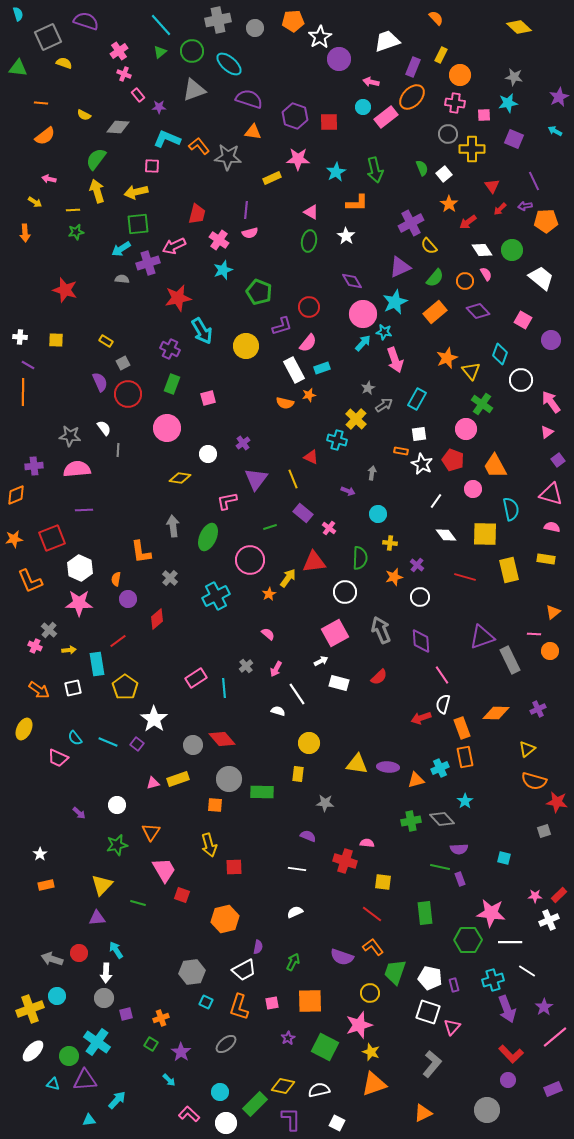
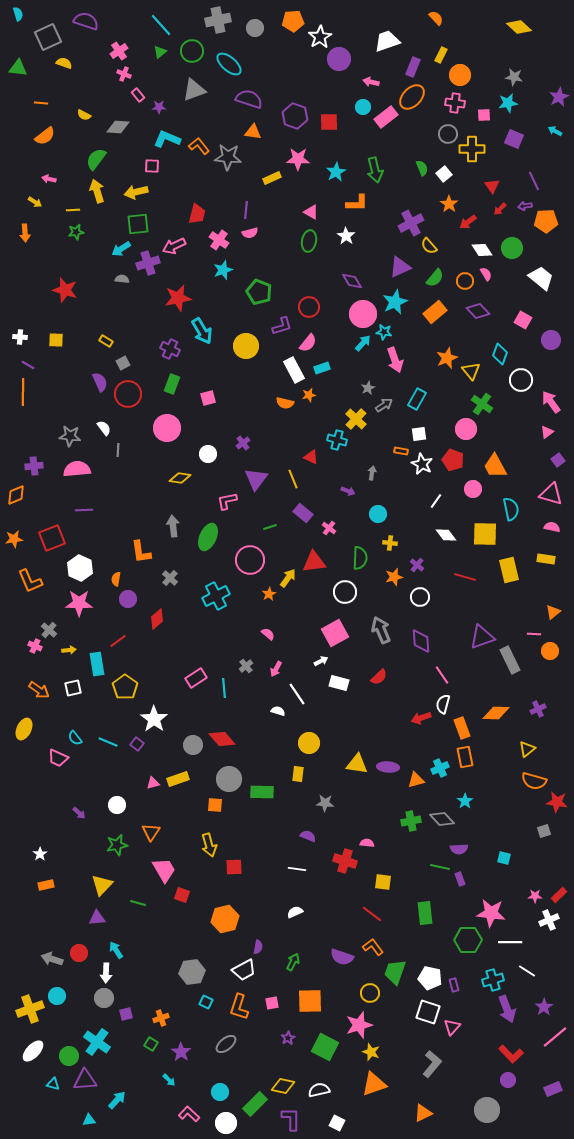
green circle at (512, 250): moved 2 px up
